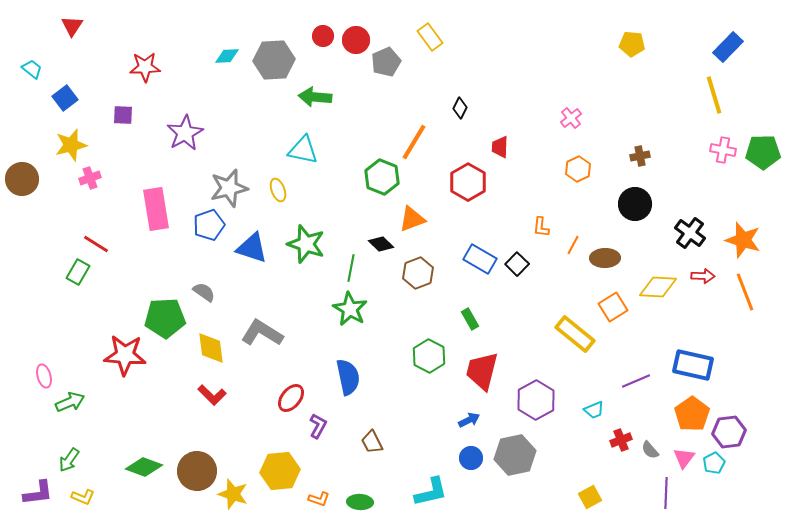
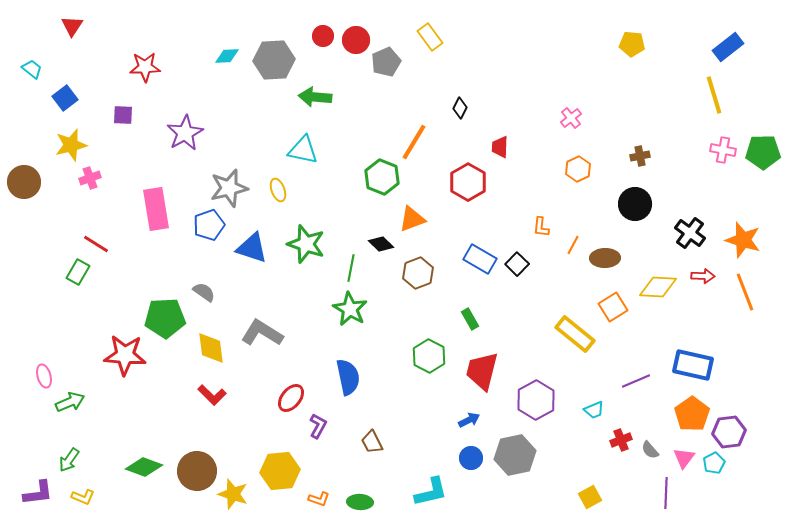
blue rectangle at (728, 47): rotated 8 degrees clockwise
brown circle at (22, 179): moved 2 px right, 3 px down
